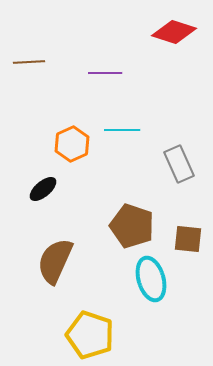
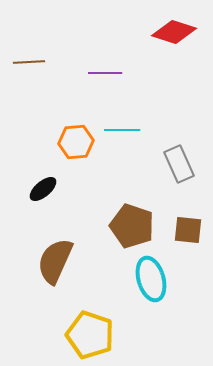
orange hexagon: moved 4 px right, 2 px up; rotated 20 degrees clockwise
brown square: moved 9 px up
